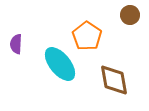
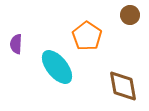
cyan ellipse: moved 3 px left, 3 px down
brown diamond: moved 9 px right, 6 px down
